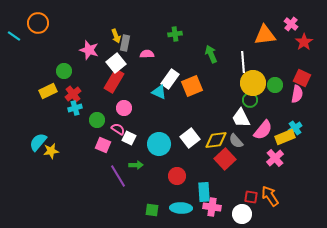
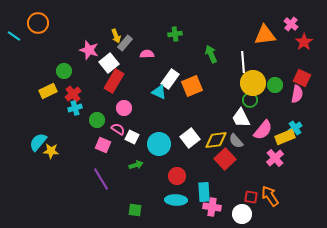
gray rectangle at (125, 43): rotated 28 degrees clockwise
white square at (116, 63): moved 7 px left
white square at (129, 138): moved 3 px right, 1 px up
yellow star at (51, 151): rotated 14 degrees clockwise
green arrow at (136, 165): rotated 16 degrees counterclockwise
purple line at (118, 176): moved 17 px left, 3 px down
cyan ellipse at (181, 208): moved 5 px left, 8 px up
green square at (152, 210): moved 17 px left
